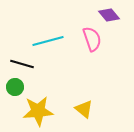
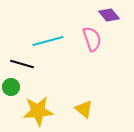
green circle: moved 4 px left
